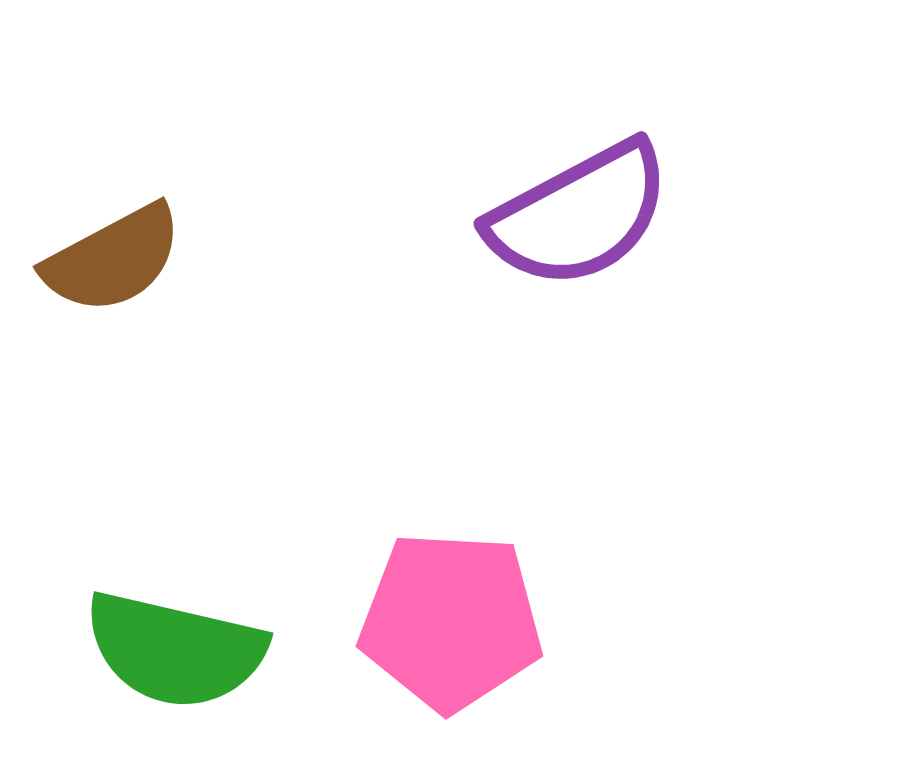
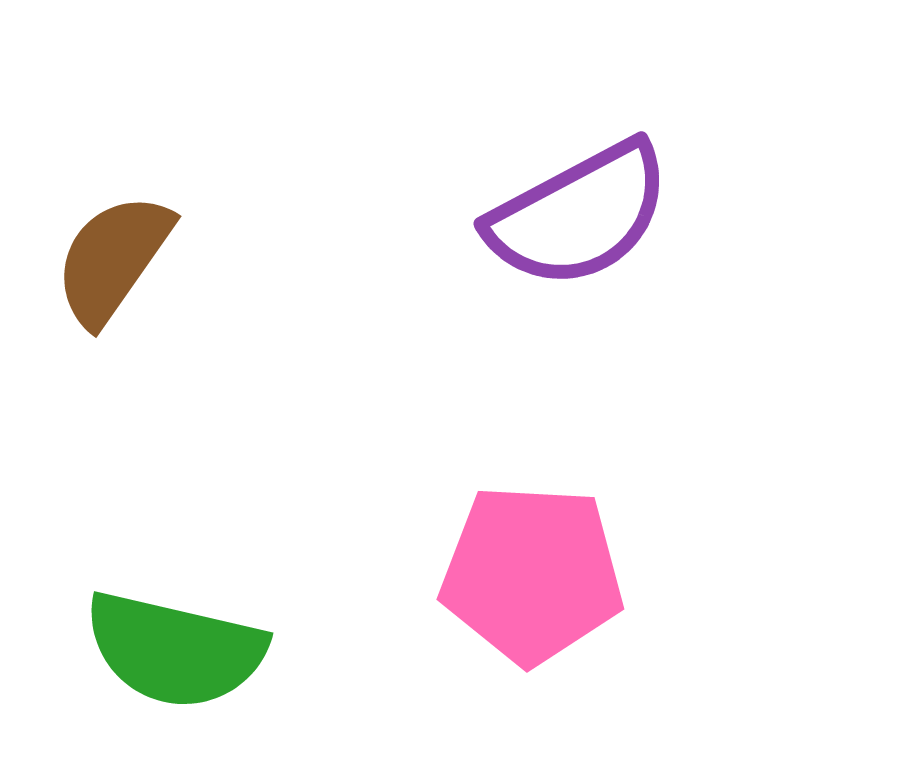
brown semicircle: rotated 153 degrees clockwise
pink pentagon: moved 81 px right, 47 px up
